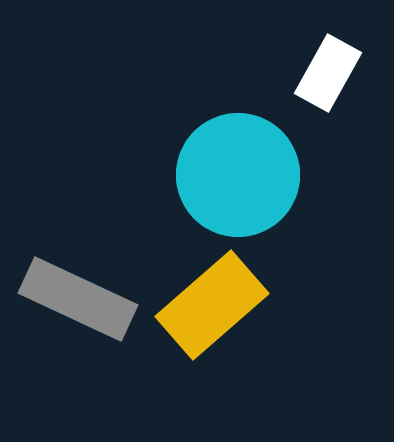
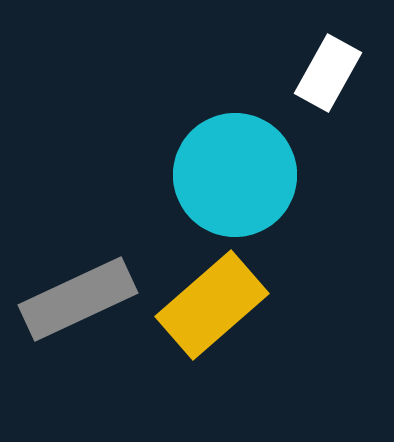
cyan circle: moved 3 px left
gray rectangle: rotated 50 degrees counterclockwise
